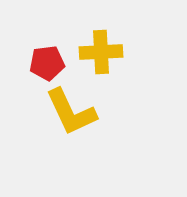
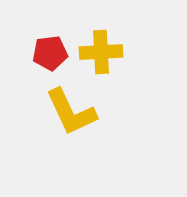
red pentagon: moved 3 px right, 10 px up
